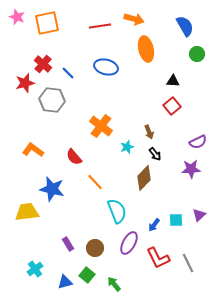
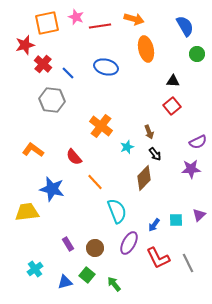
pink star: moved 59 px right
red star: moved 38 px up
